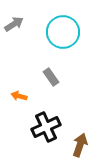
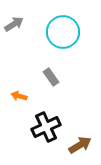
brown arrow: rotated 40 degrees clockwise
